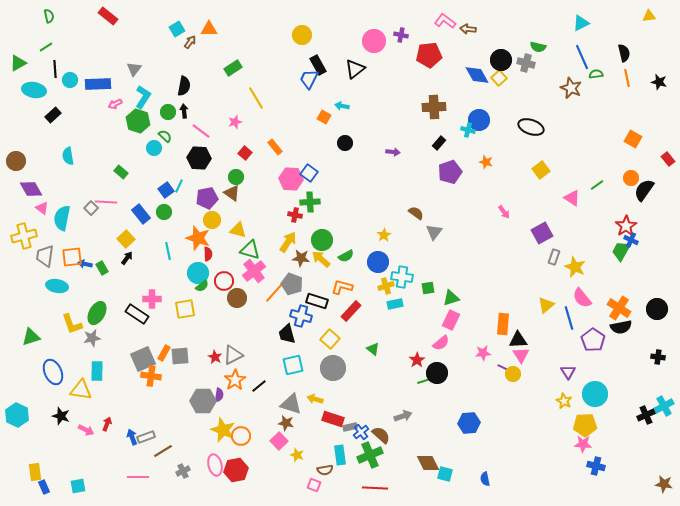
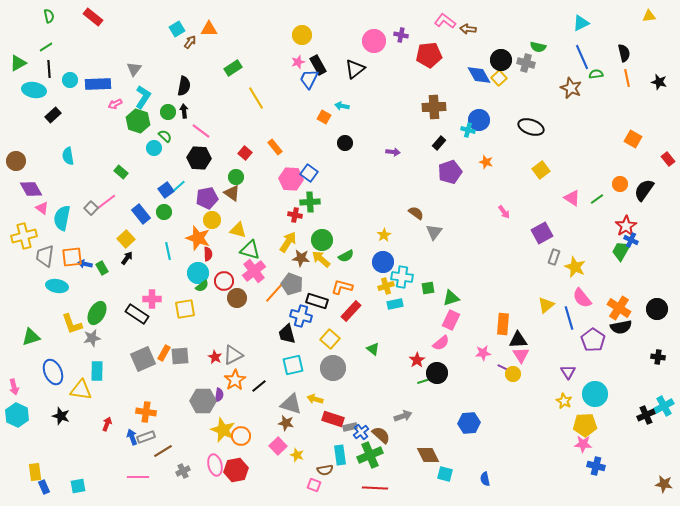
red rectangle at (108, 16): moved 15 px left, 1 px down
black line at (55, 69): moved 6 px left
blue diamond at (477, 75): moved 2 px right
pink star at (235, 122): moved 63 px right, 60 px up
orange circle at (631, 178): moved 11 px left, 6 px down
green line at (597, 185): moved 14 px down
cyan line at (179, 186): rotated 24 degrees clockwise
pink line at (106, 202): rotated 40 degrees counterclockwise
blue circle at (378, 262): moved 5 px right
orange cross at (151, 376): moved 5 px left, 36 px down
pink arrow at (86, 430): moved 72 px left, 43 px up; rotated 49 degrees clockwise
pink square at (279, 441): moved 1 px left, 5 px down
brown diamond at (428, 463): moved 8 px up
